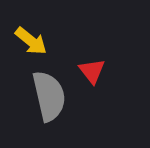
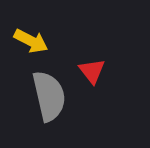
yellow arrow: rotated 12 degrees counterclockwise
